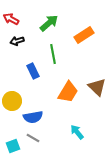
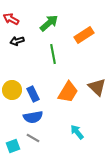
blue rectangle: moved 23 px down
yellow circle: moved 11 px up
